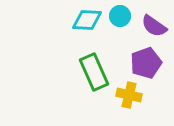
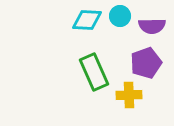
purple semicircle: moved 2 px left; rotated 36 degrees counterclockwise
yellow cross: rotated 15 degrees counterclockwise
